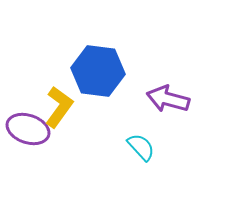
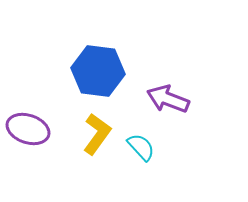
purple arrow: rotated 6 degrees clockwise
yellow L-shape: moved 38 px right, 27 px down
